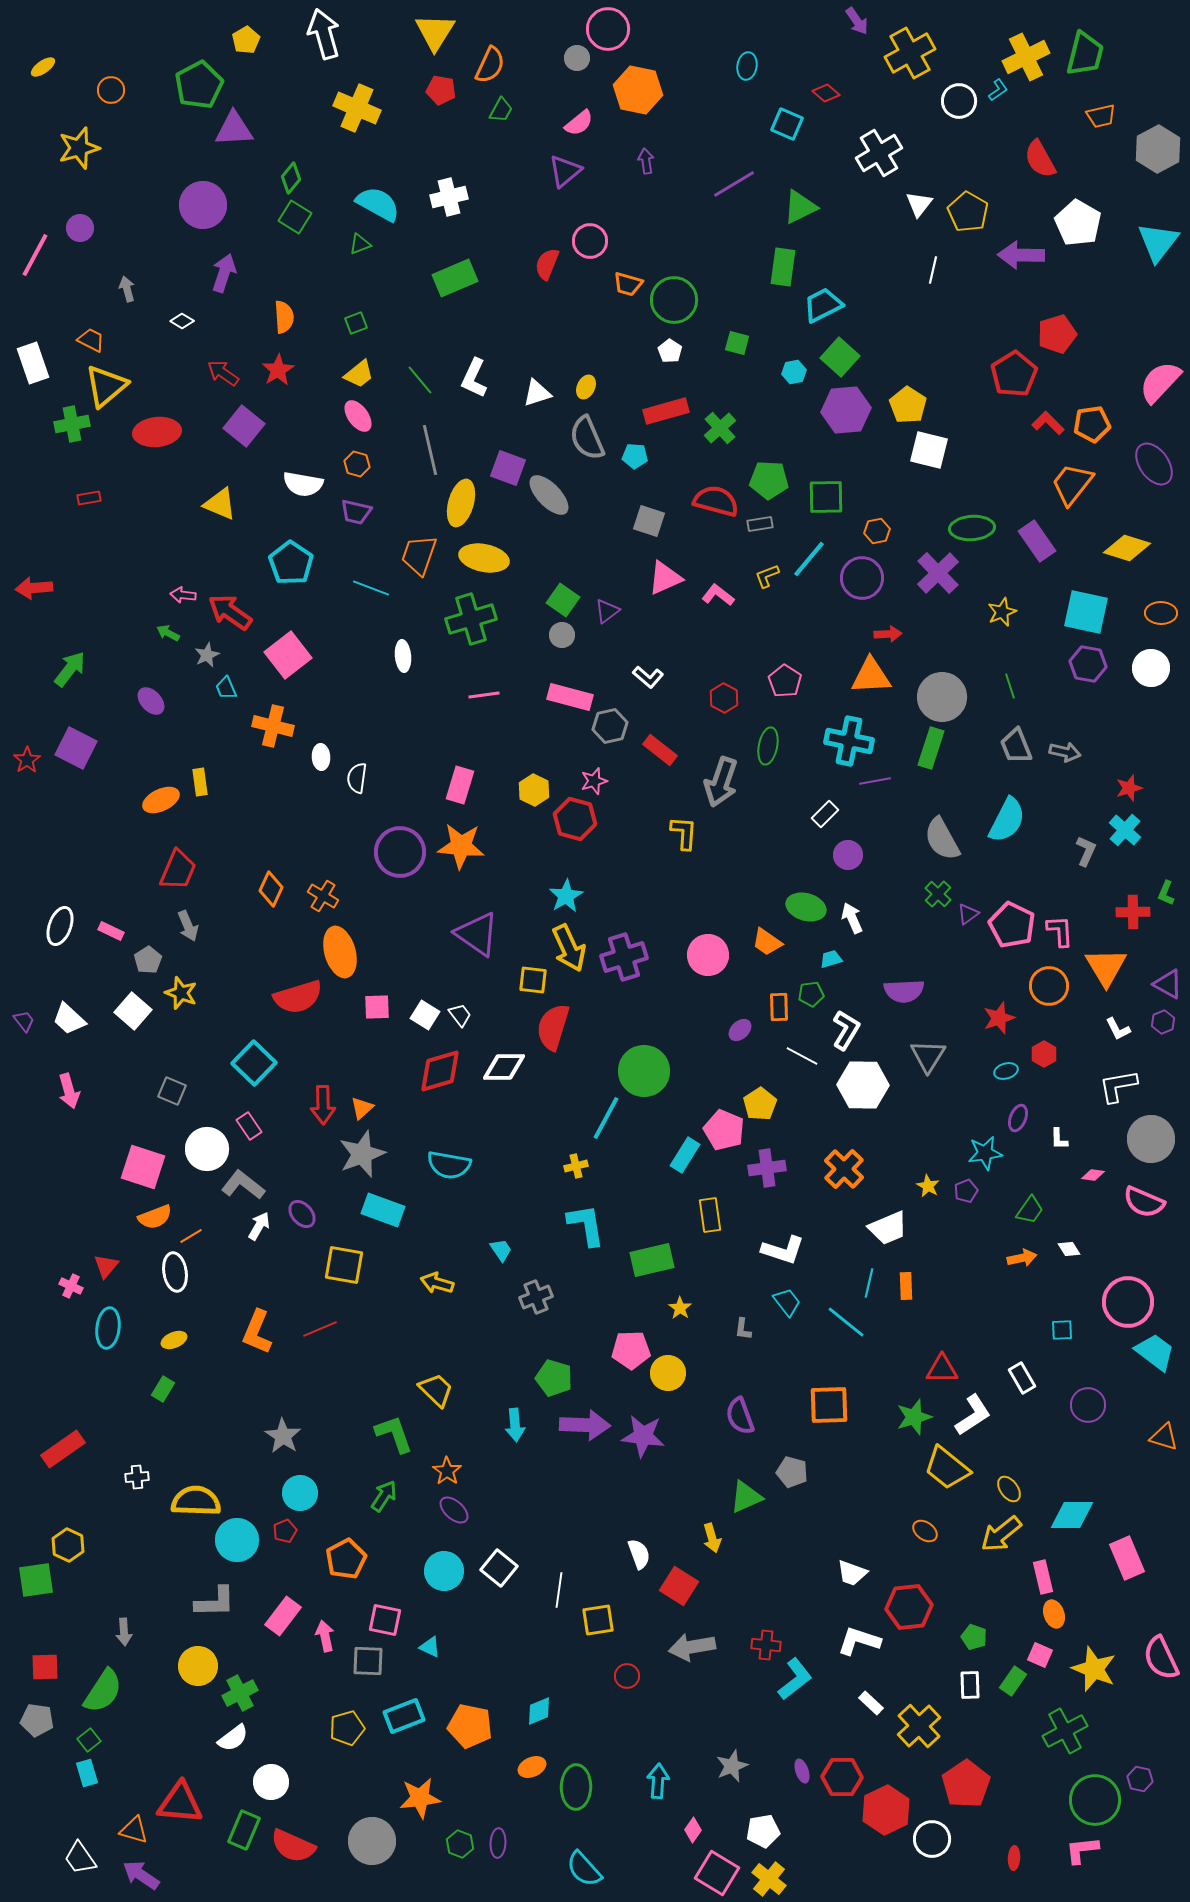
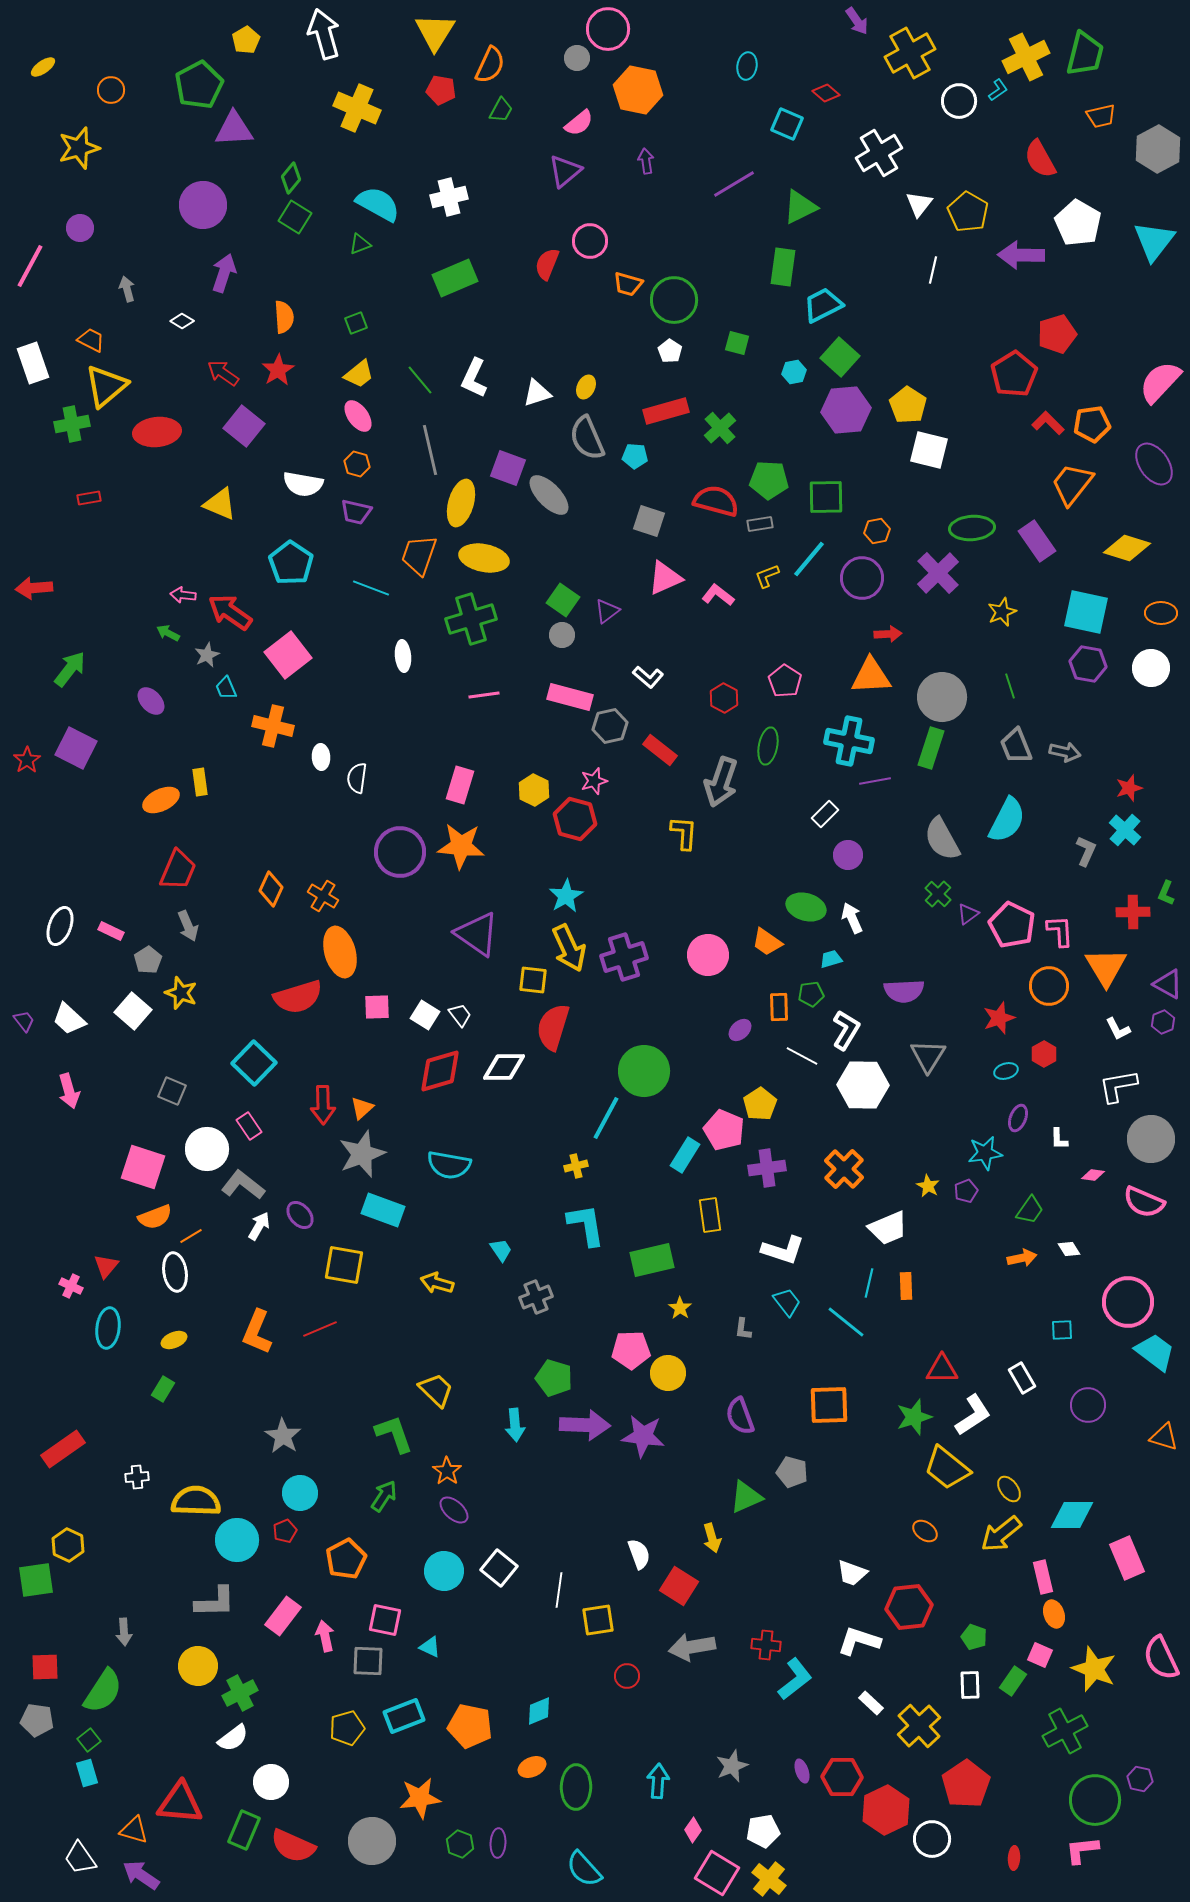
cyan triangle at (1158, 242): moved 4 px left, 1 px up
pink line at (35, 255): moved 5 px left, 11 px down
purple ellipse at (302, 1214): moved 2 px left, 1 px down
